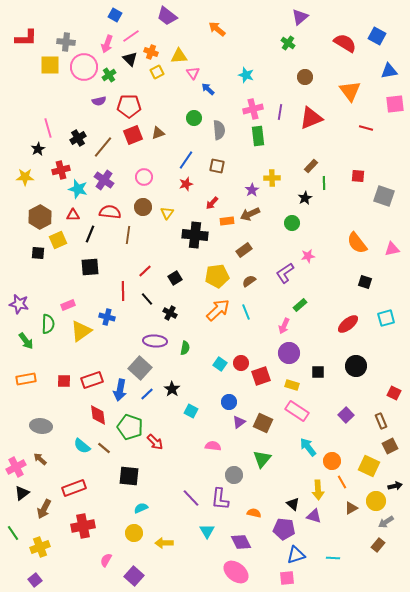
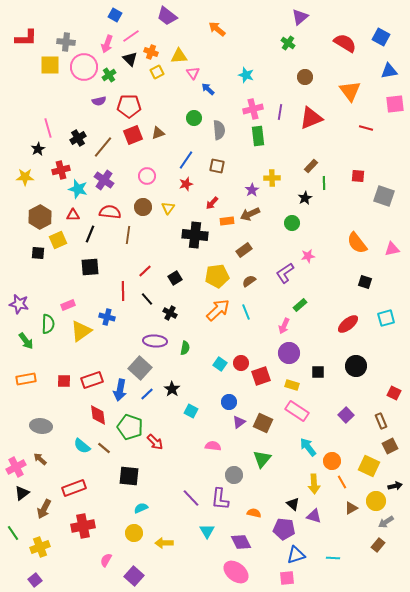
blue square at (377, 36): moved 4 px right, 1 px down
pink circle at (144, 177): moved 3 px right, 1 px up
yellow triangle at (167, 213): moved 1 px right, 5 px up
yellow arrow at (318, 490): moved 4 px left, 6 px up
